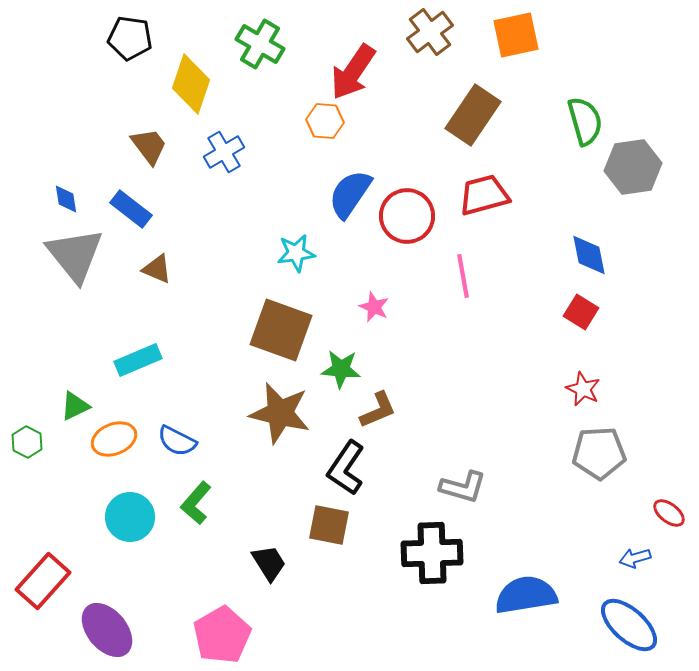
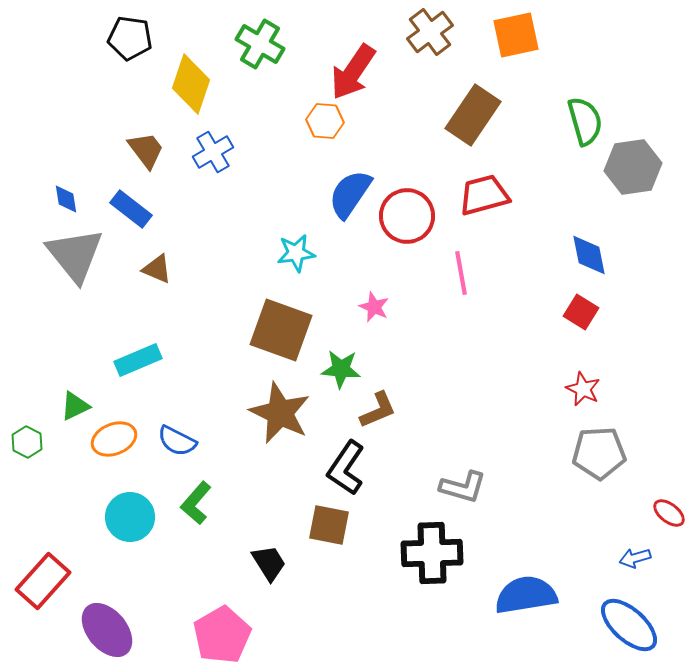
brown trapezoid at (149, 146): moved 3 px left, 4 px down
blue cross at (224, 152): moved 11 px left
pink line at (463, 276): moved 2 px left, 3 px up
brown star at (280, 413): rotated 12 degrees clockwise
